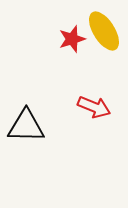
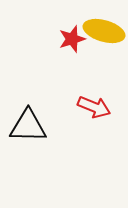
yellow ellipse: rotated 42 degrees counterclockwise
black triangle: moved 2 px right
